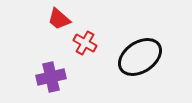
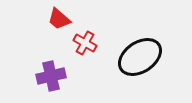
purple cross: moved 1 px up
